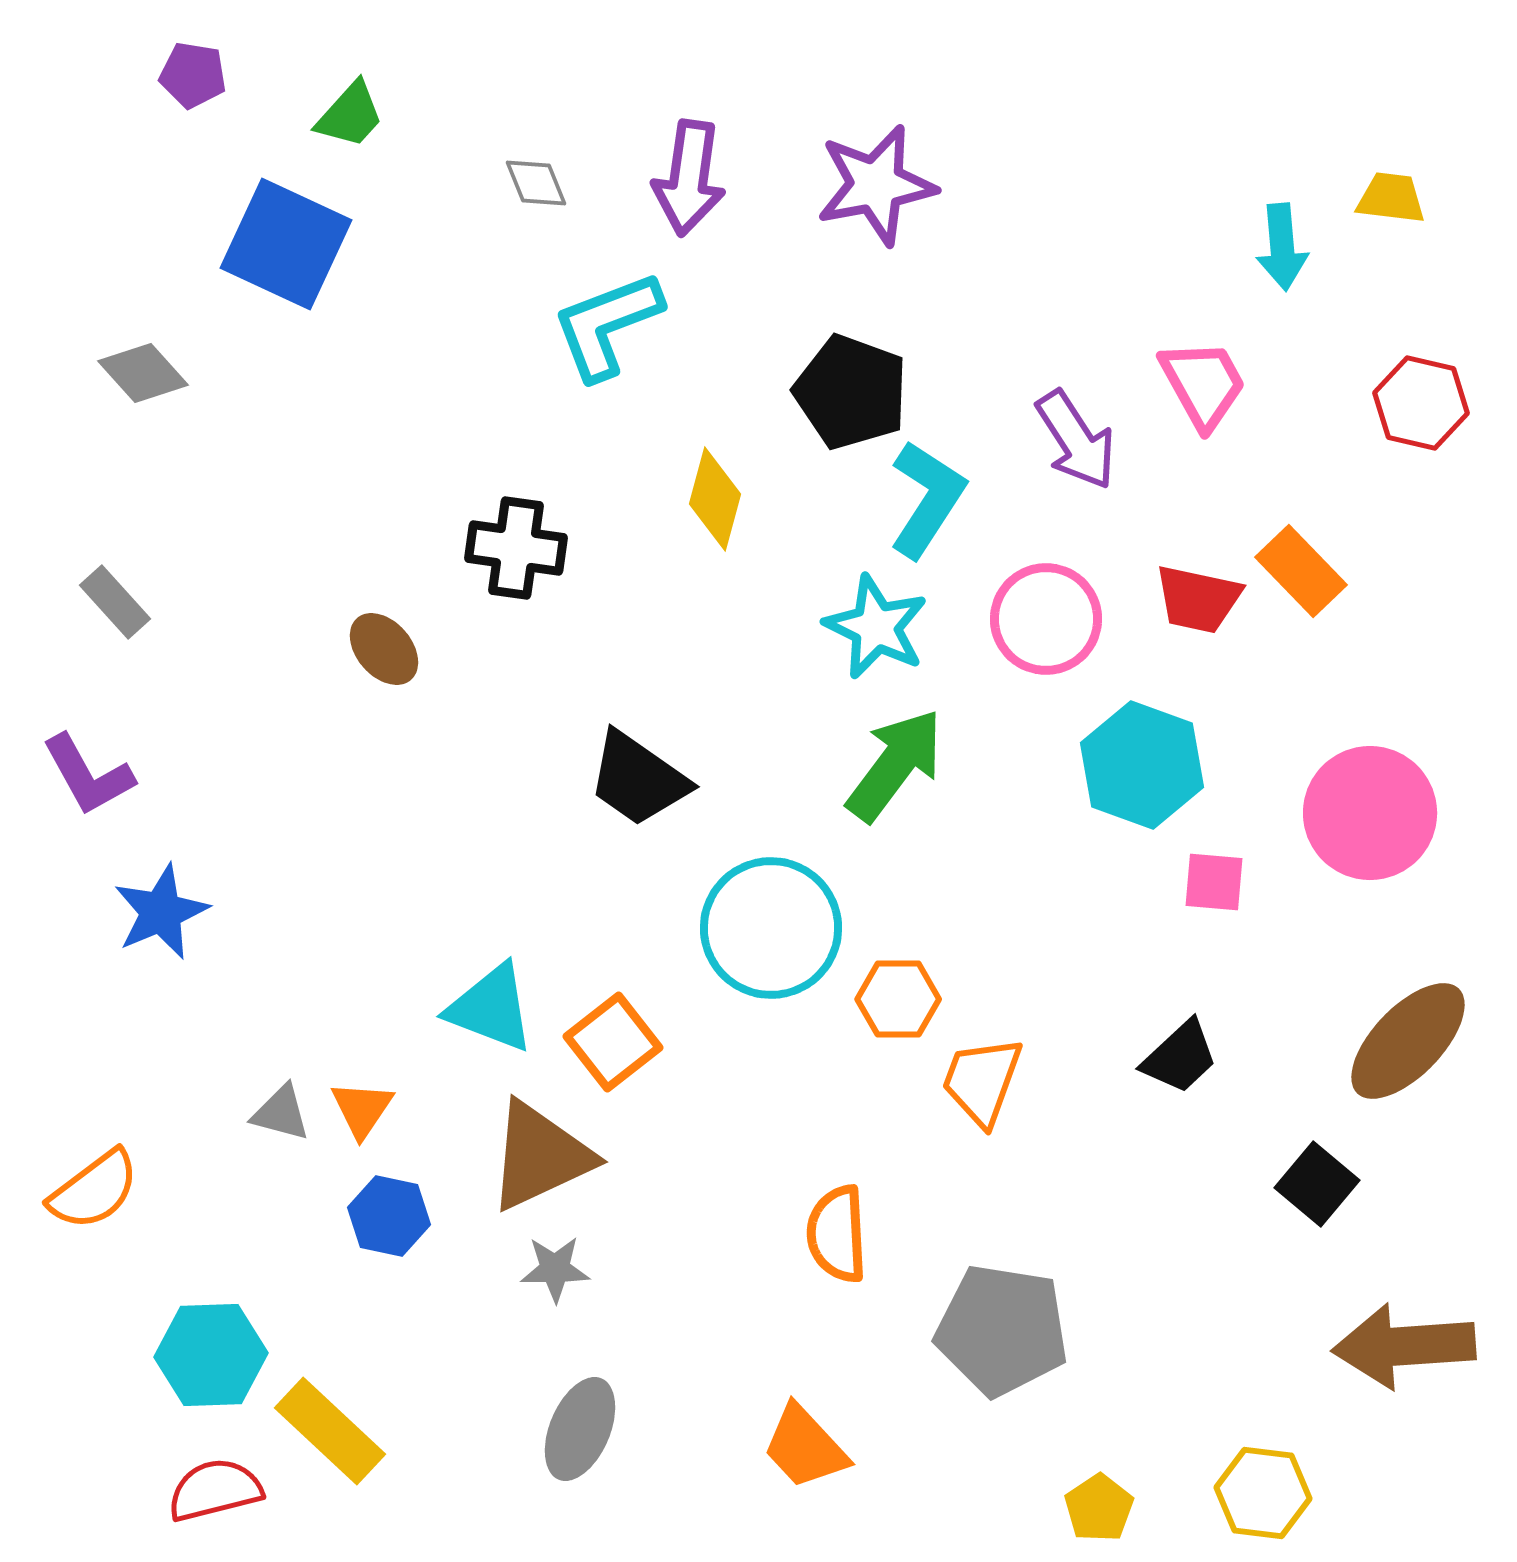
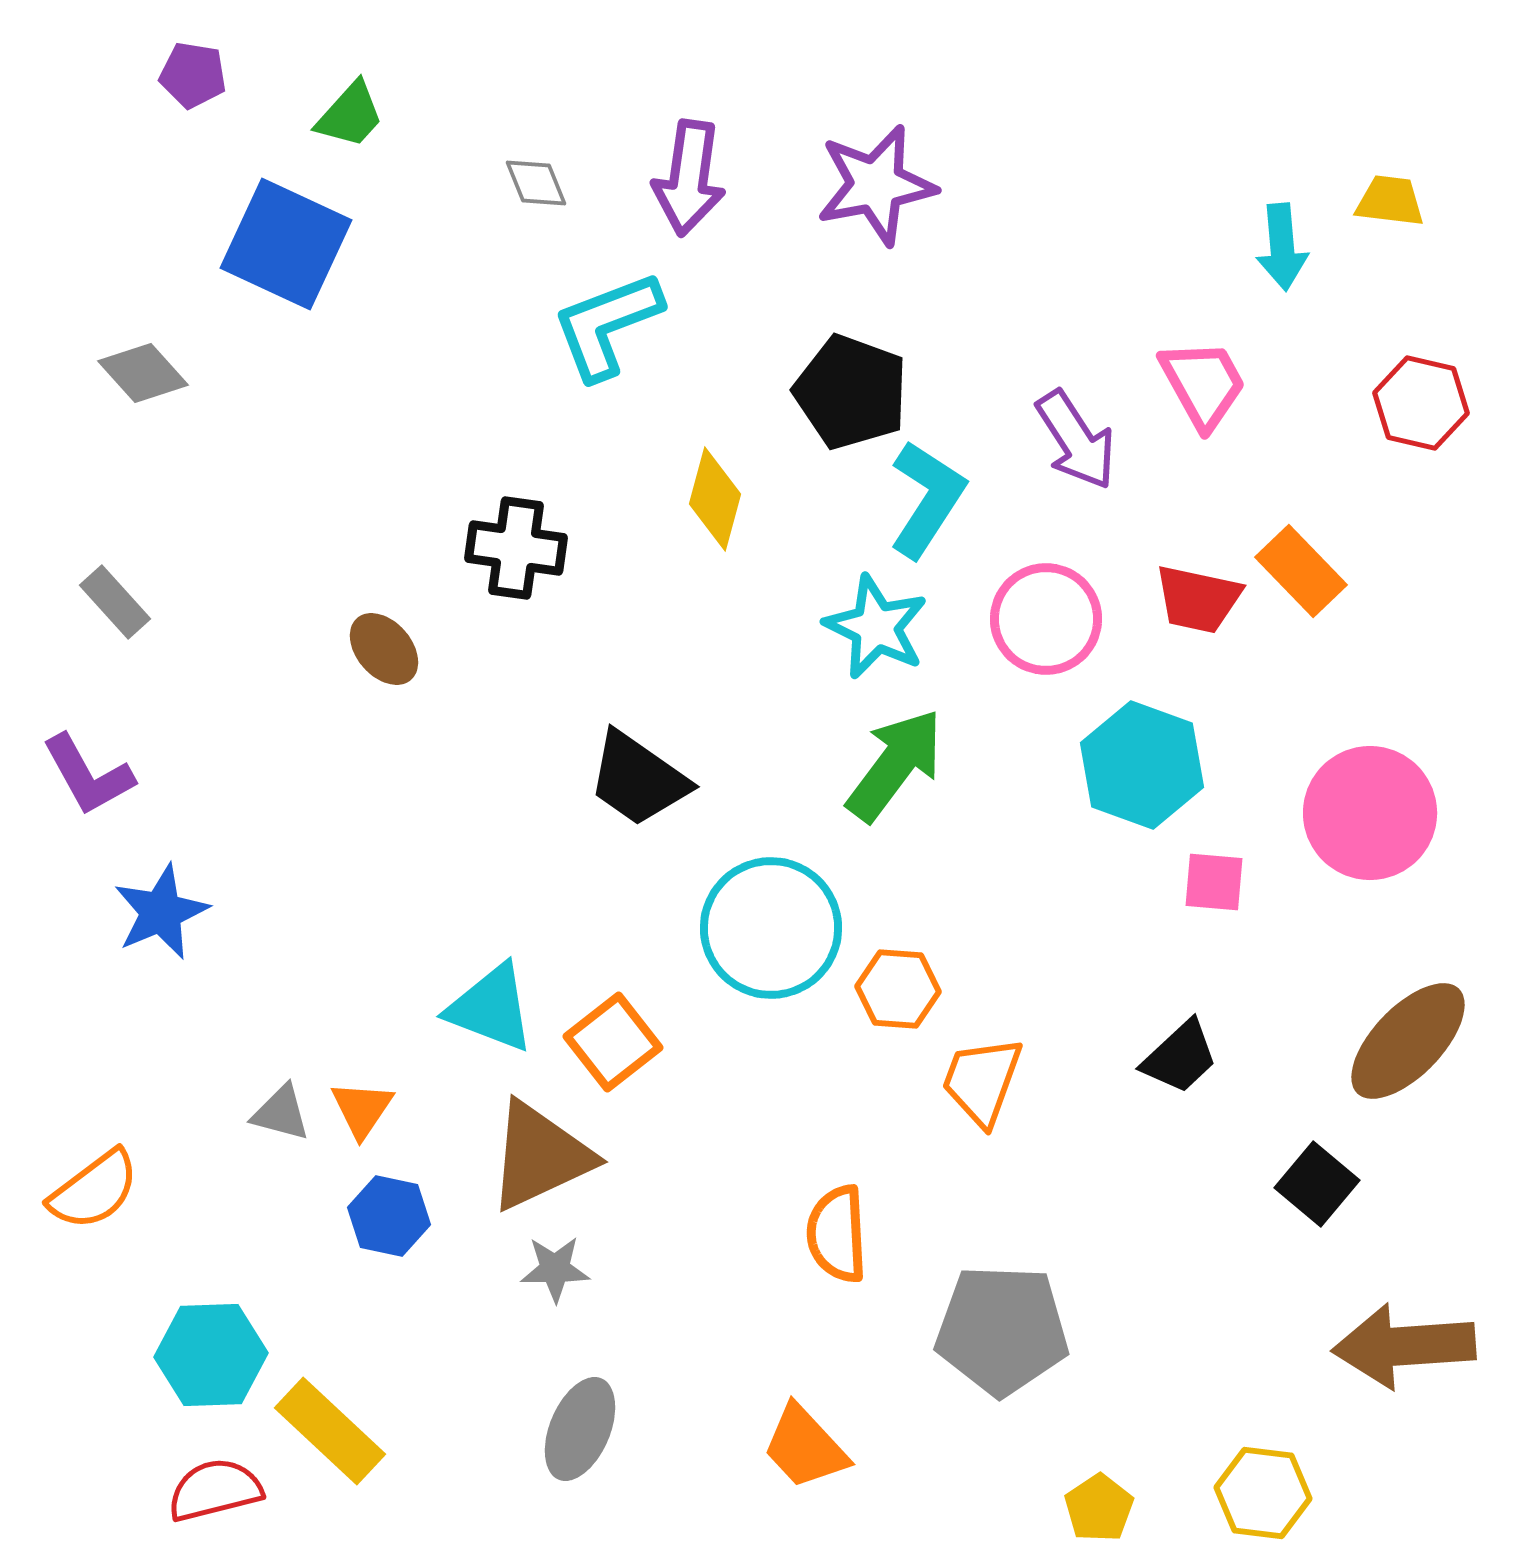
yellow trapezoid at (1391, 198): moved 1 px left, 3 px down
orange hexagon at (898, 999): moved 10 px up; rotated 4 degrees clockwise
gray pentagon at (1002, 1330): rotated 7 degrees counterclockwise
